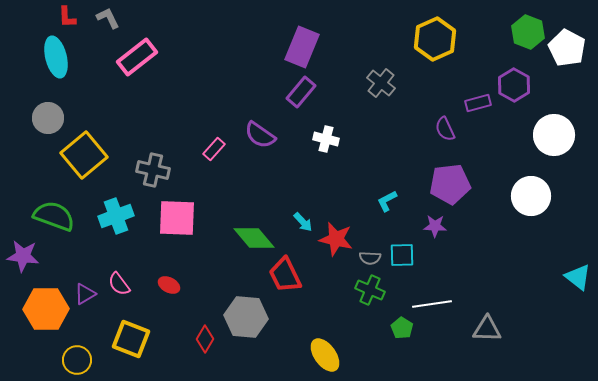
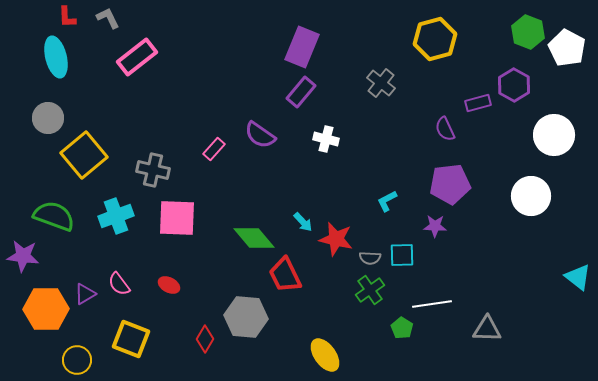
yellow hexagon at (435, 39): rotated 9 degrees clockwise
green cross at (370, 290): rotated 32 degrees clockwise
